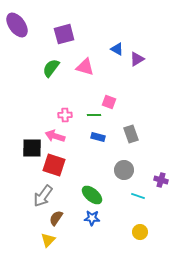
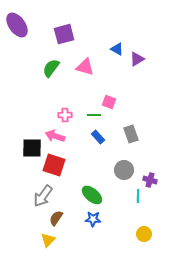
blue rectangle: rotated 32 degrees clockwise
purple cross: moved 11 px left
cyan line: rotated 72 degrees clockwise
blue star: moved 1 px right, 1 px down
yellow circle: moved 4 px right, 2 px down
